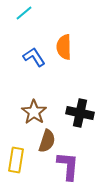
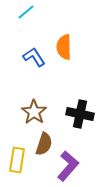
cyan line: moved 2 px right, 1 px up
black cross: moved 1 px down
brown semicircle: moved 3 px left, 3 px down
yellow rectangle: moved 1 px right
purple L-shape: rotated 36 degrees clockwise
